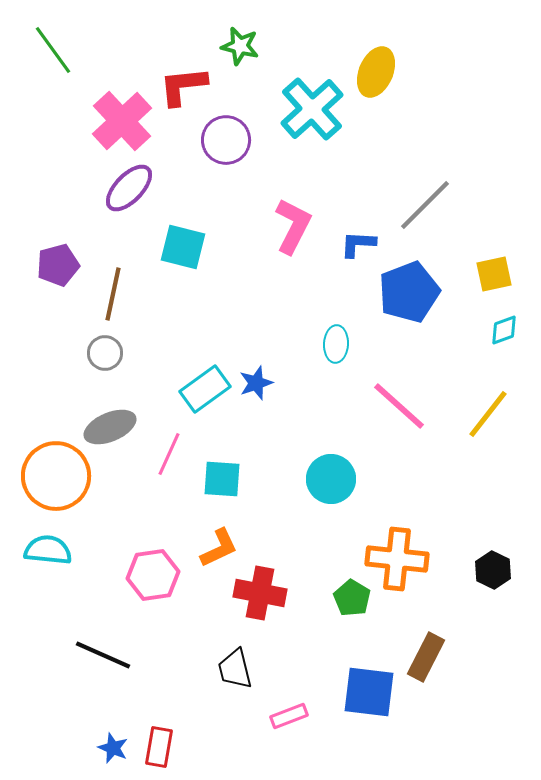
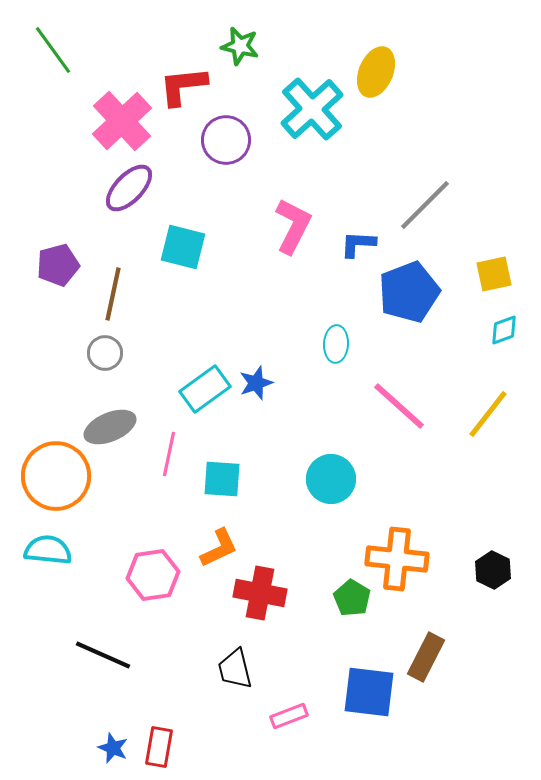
pink line at (169, 454): rotated 12 degrees counterclockwise
